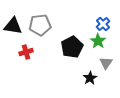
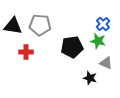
gray pentagon: rotated 10 degrees clockwise
green star: rotated 21 degrees counterclockwise
black pentagon: rotated 20 degrees clockwise
red cross: rotated 16 degrees clockwise
gray triangle: rotated 40 degrees counterclockwise
black star: rotated 24 degrees counterclockwise
